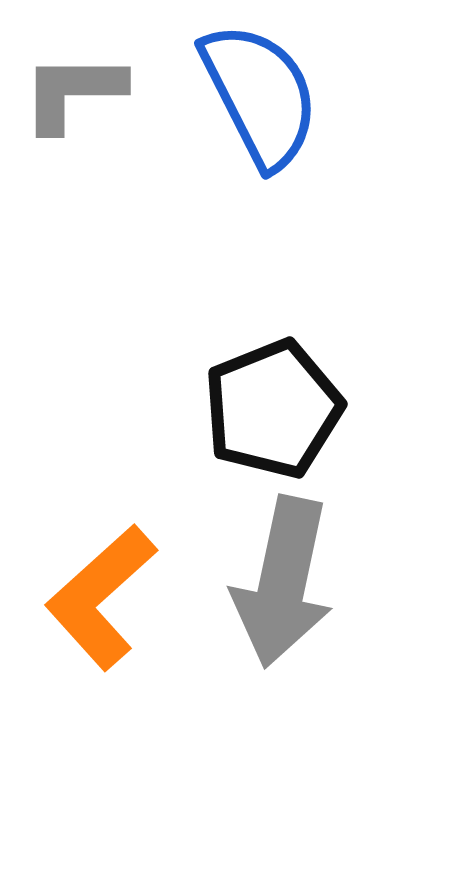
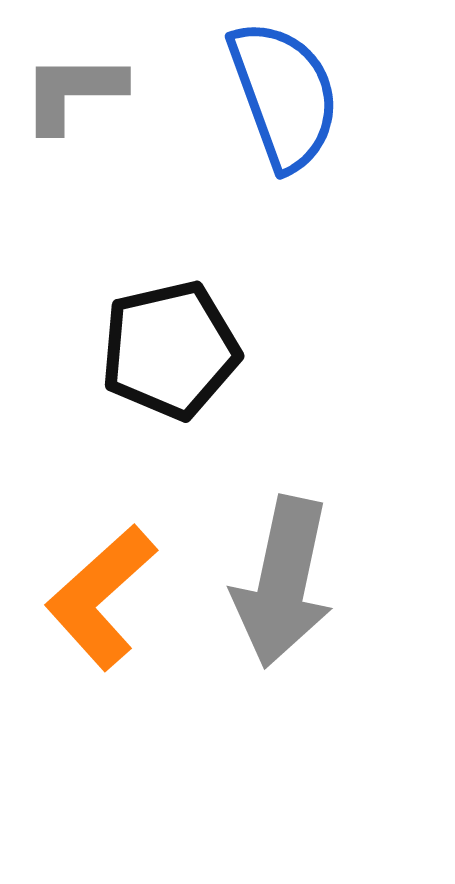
blue semicircle: moved 24 px right; rotated 7 degrees clockwise
black pentagon: moved 103 px left, 59 px up; rotated 9 degrees clockwise
